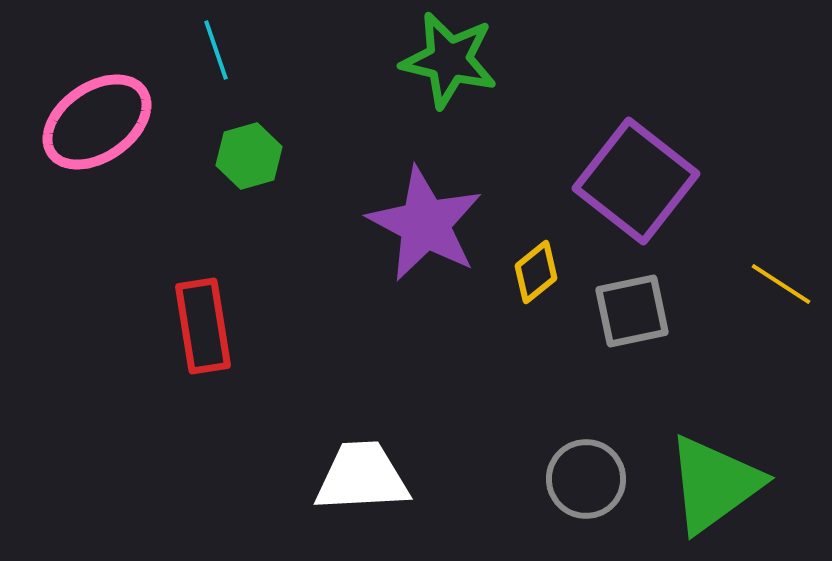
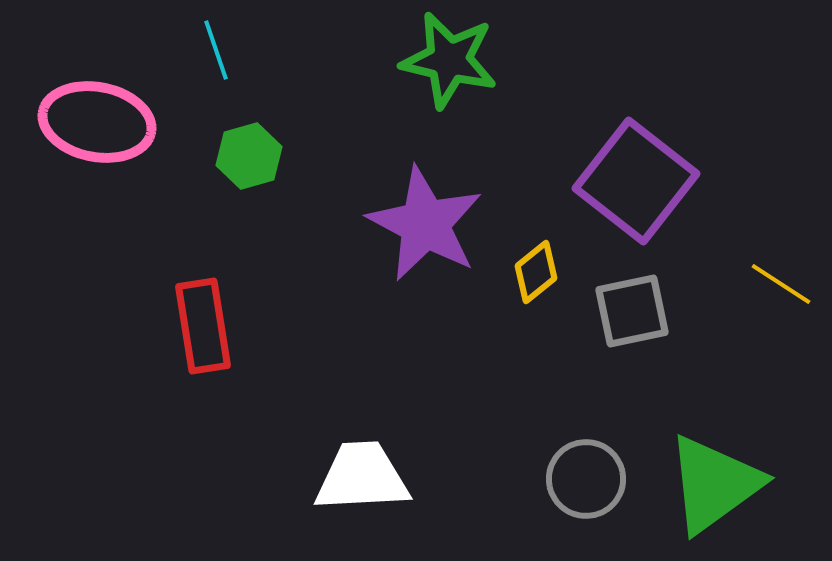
pink ellipse: rotated 46 degrees clockwise
